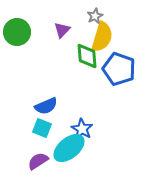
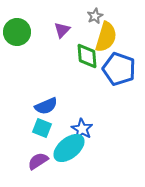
yellow semicircle: moved 4 px right
